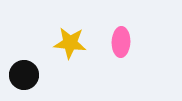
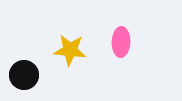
yellow star: moved 7 px down
